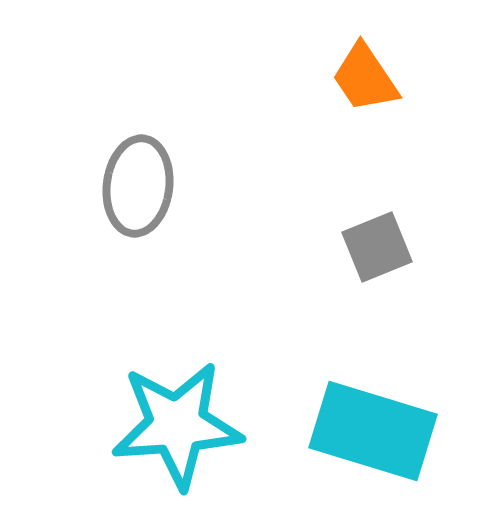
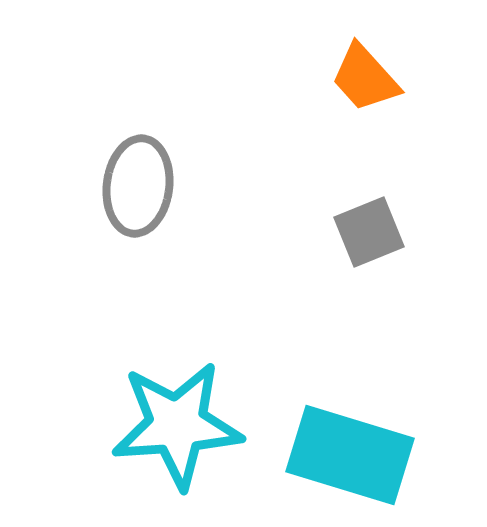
orange trapezoid: rotated 8 degrees counterclockwise
gray square: moved 8 px left, 15 px up
cyan rectangle: moved 23 px left, 24 px down
